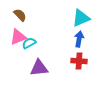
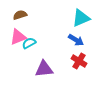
brown semicircle: rotated 64 degrees counterclockwise
blue arrow: moved 3 px left, 1 px down; rotated 112 degrees clockwise
red cross: rotated 28 degrees clockwise
purple triangle: moved 5 px right, 1 px down
